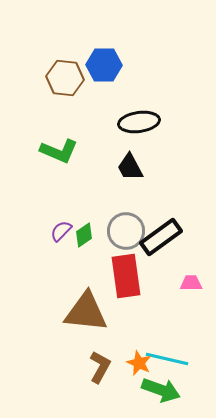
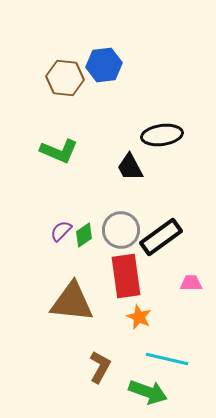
blue hexagon: rotated 8 degrees counterclockwise
black ellipse: moved 23 px right, 13 px down
gray circle: moved 5 px left, 1 px up
brown triangle: moved 14 px left, 10 px up
orange star: moved 46 px up
green arrow: moved 13 px left, 2 px down
